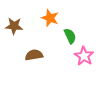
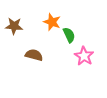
orange star: moved 2 px right, 4 px down
green semicircle: moved 1 px left, 1 px up
brown semicircle: rotated 24 degrees clockwise
